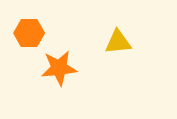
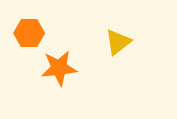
yellow triangle: rotated 32 degrees counterclockwise
